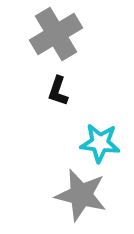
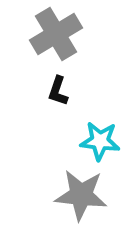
cyan star: moved 2 px up
gray star: rotated 8 degrees counterclockwise
